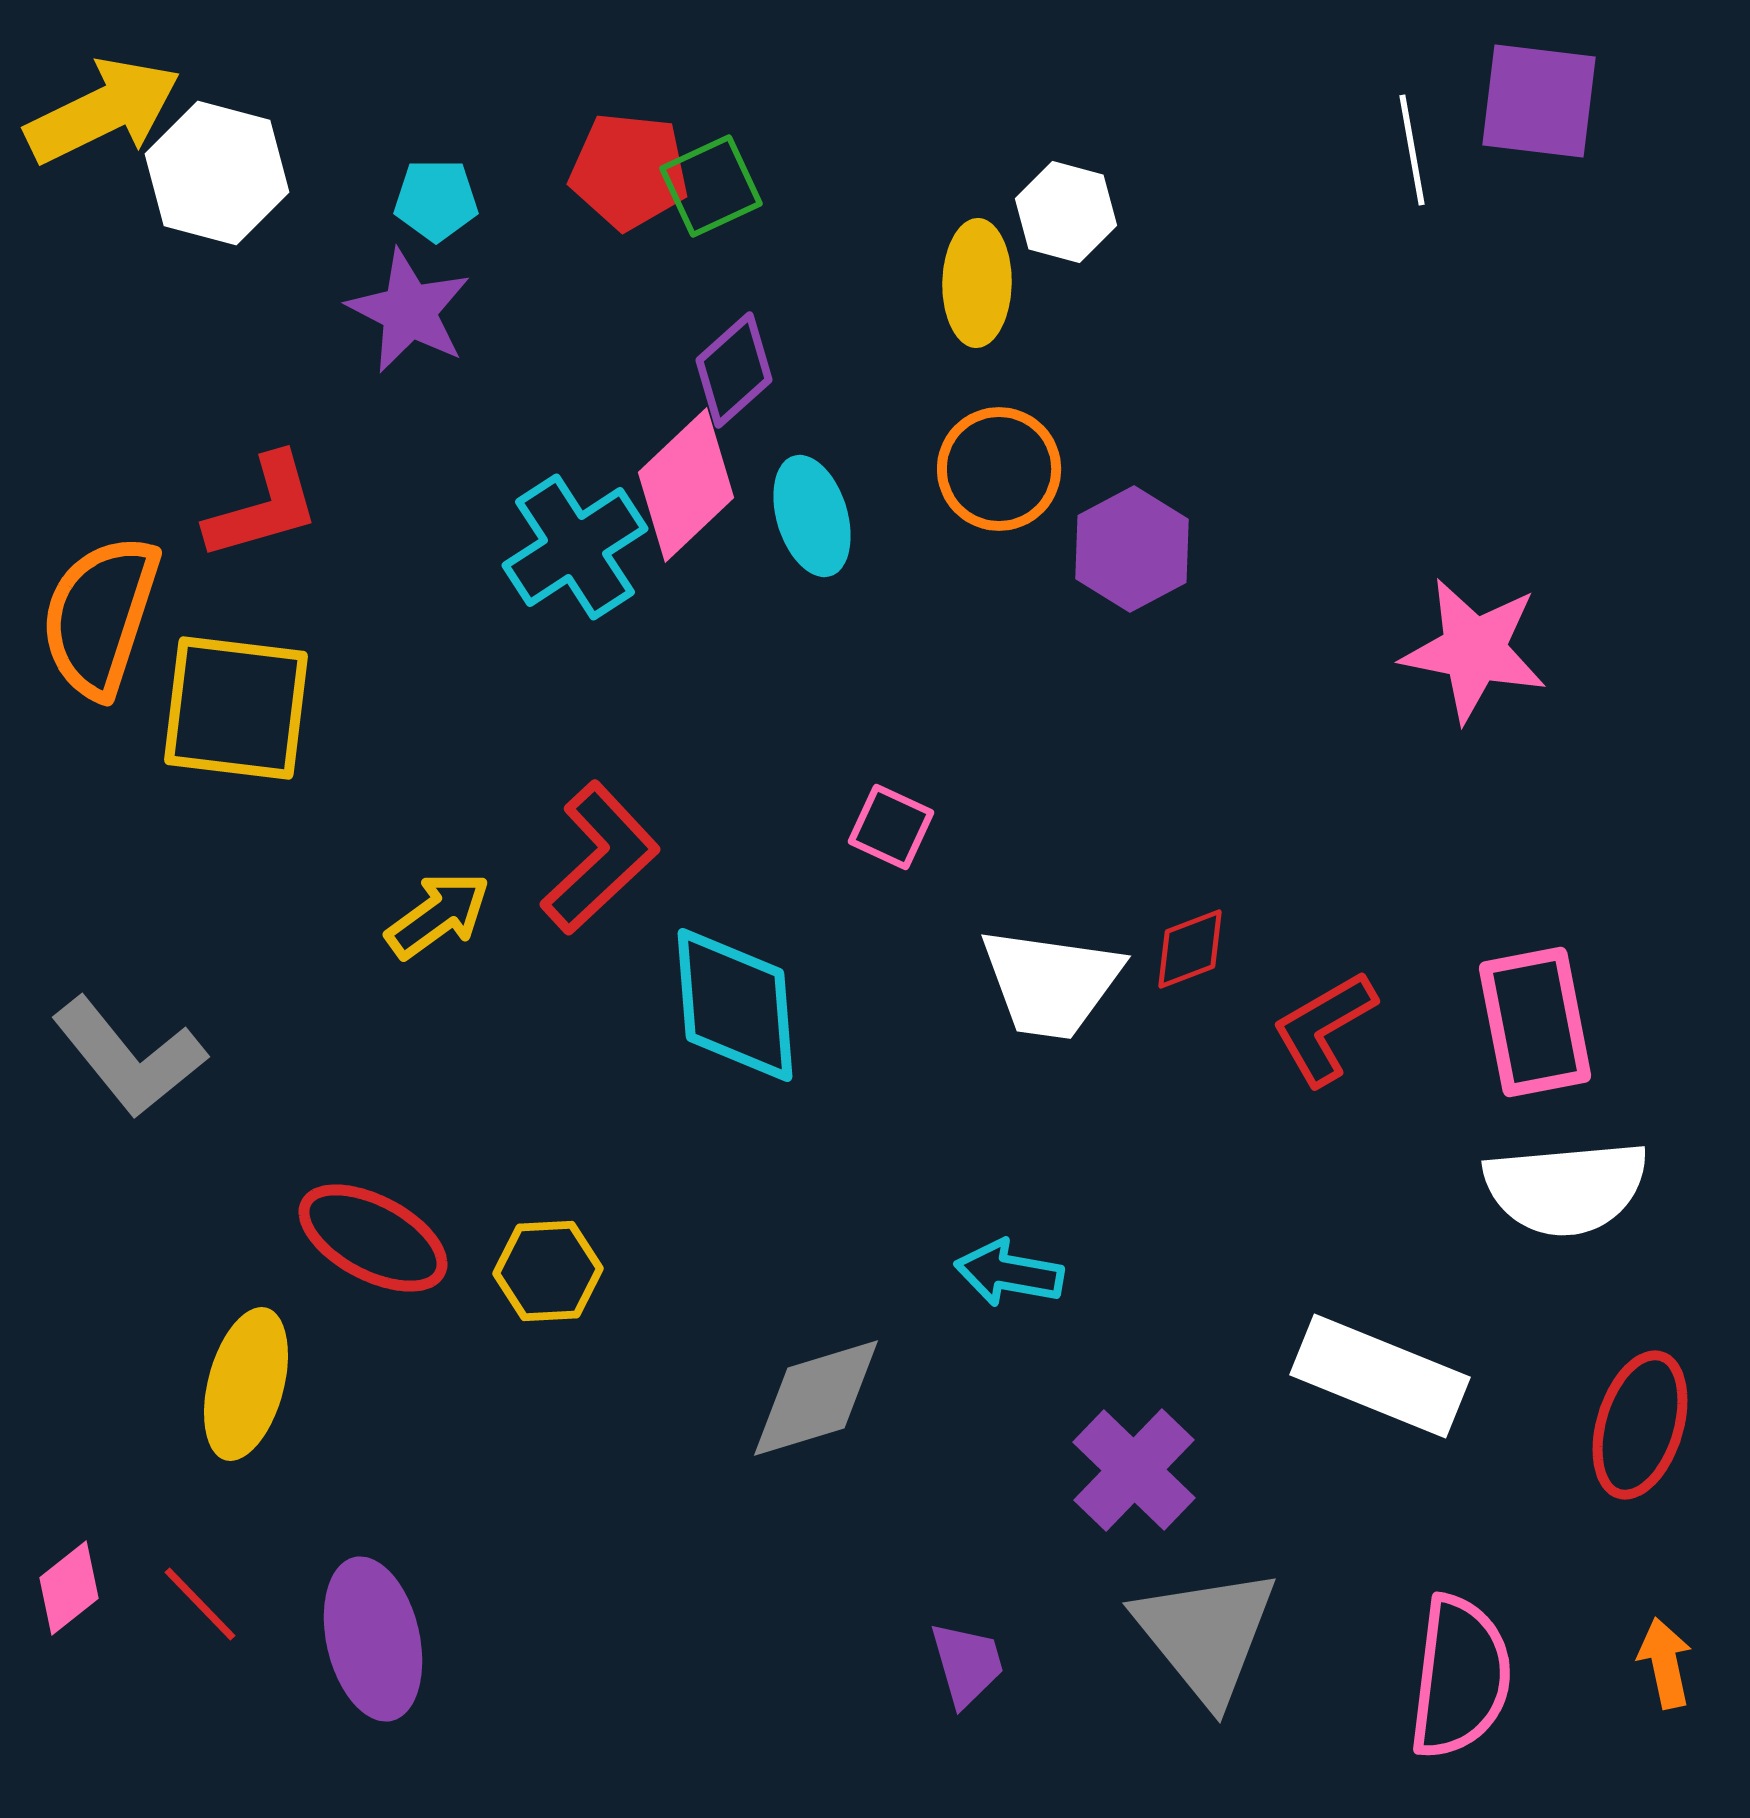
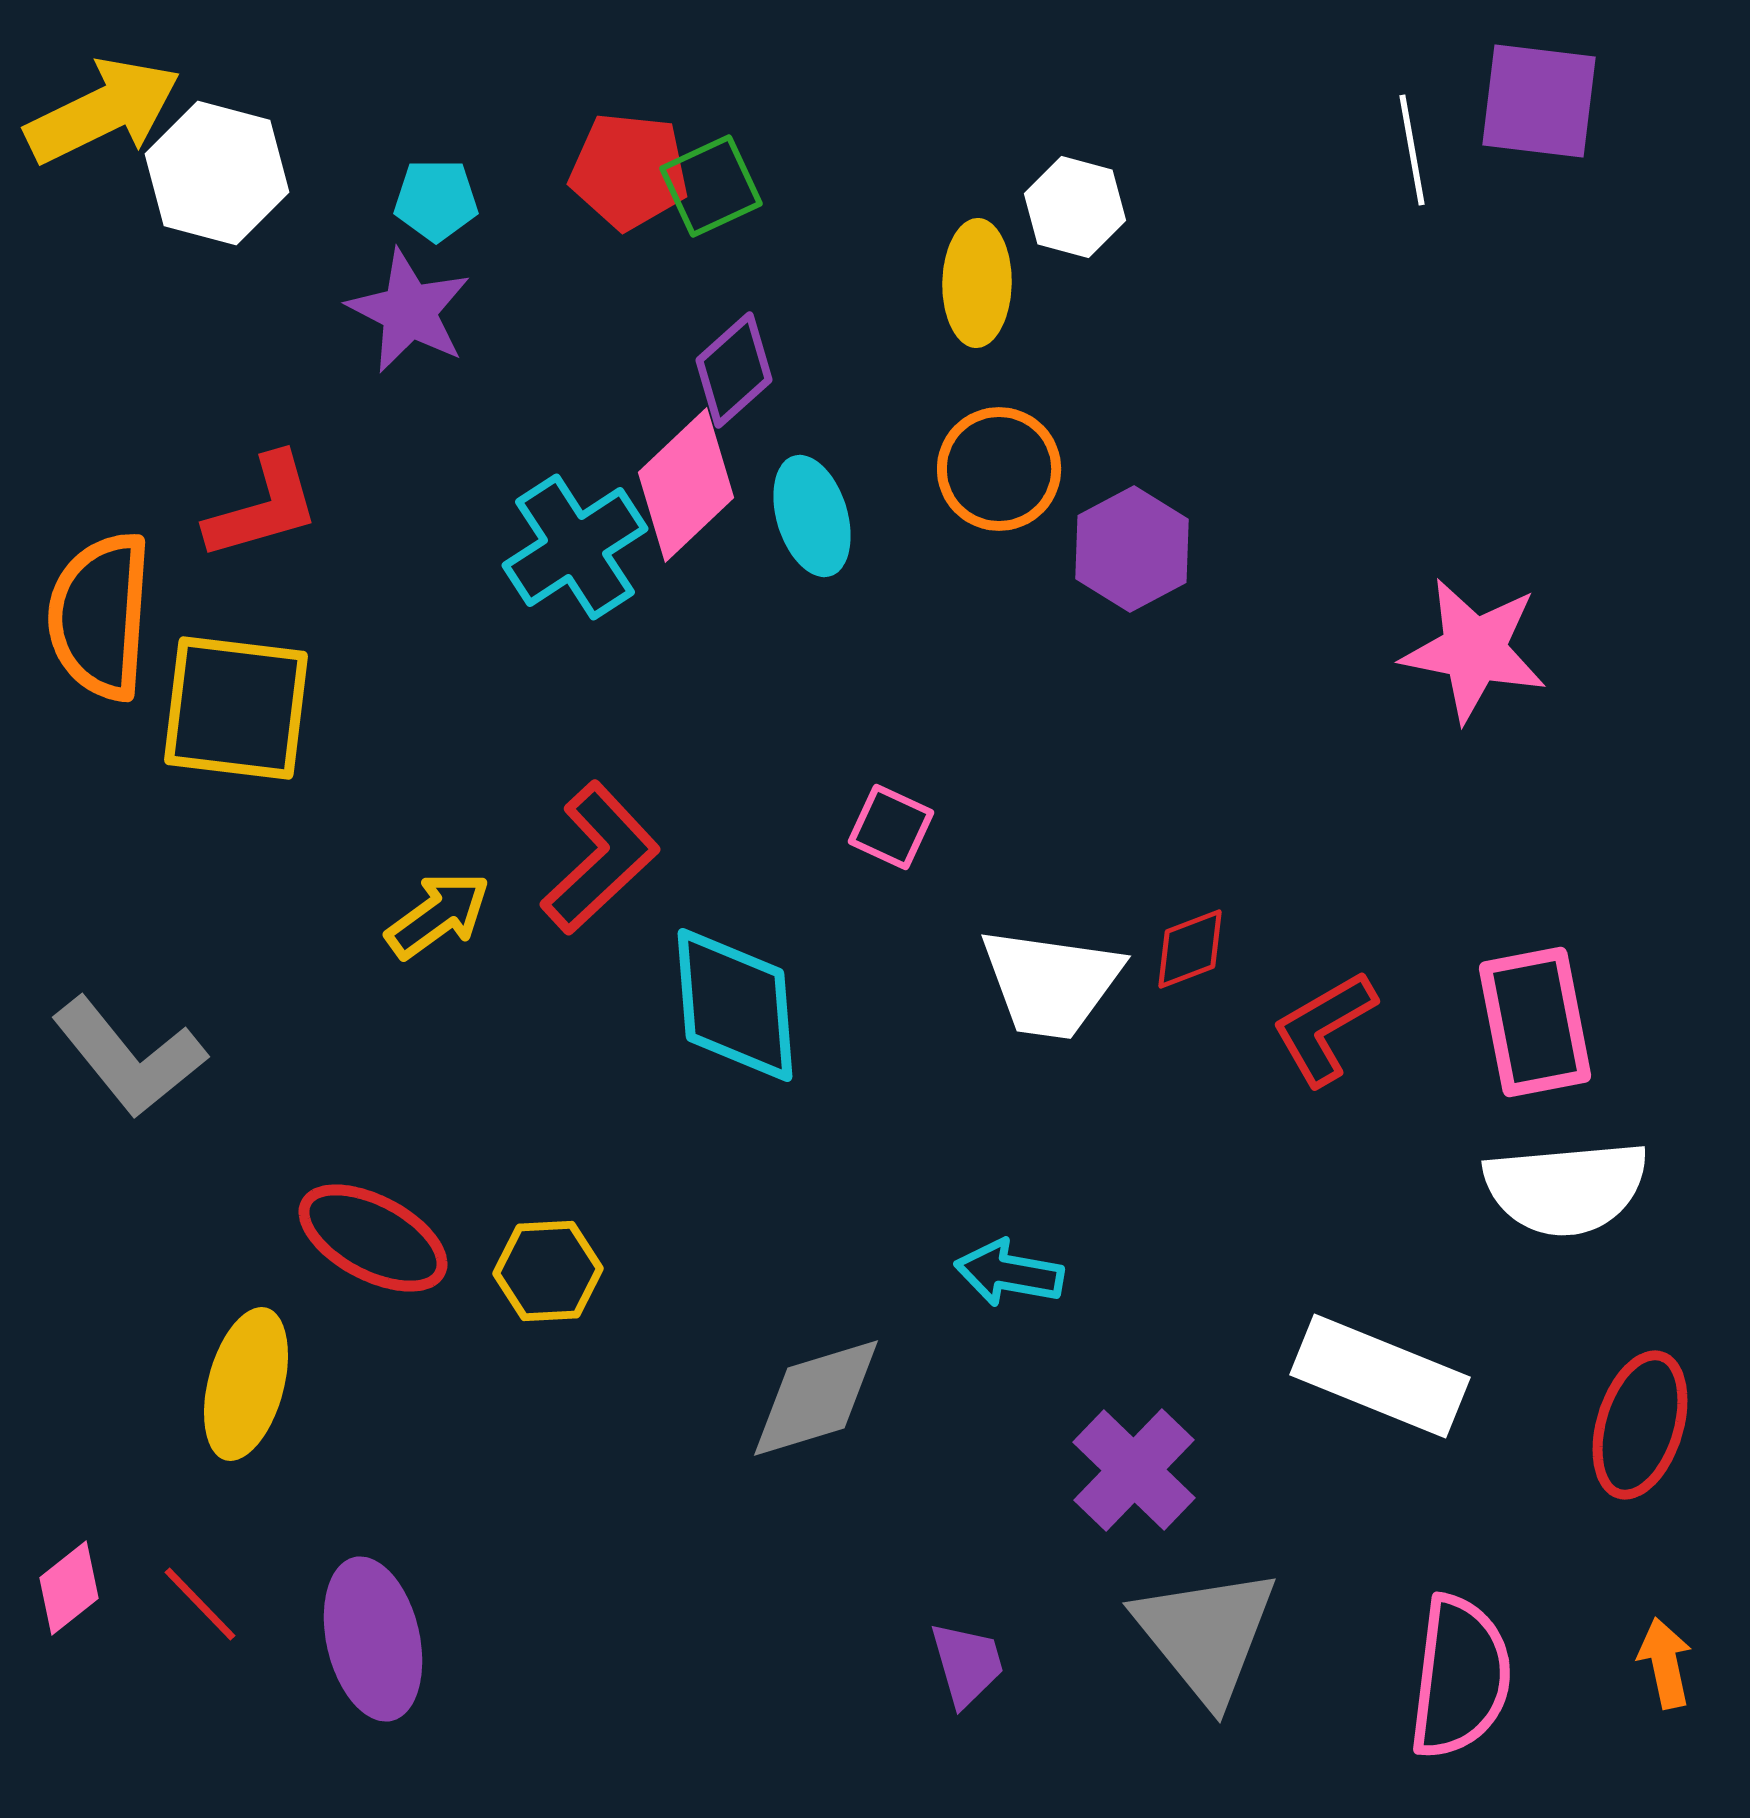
white hexagon at (1066, 212): moved 9 px right, 5 px up
orange semicircle at (100, 616): rotated 14 degrees counterclockwise
